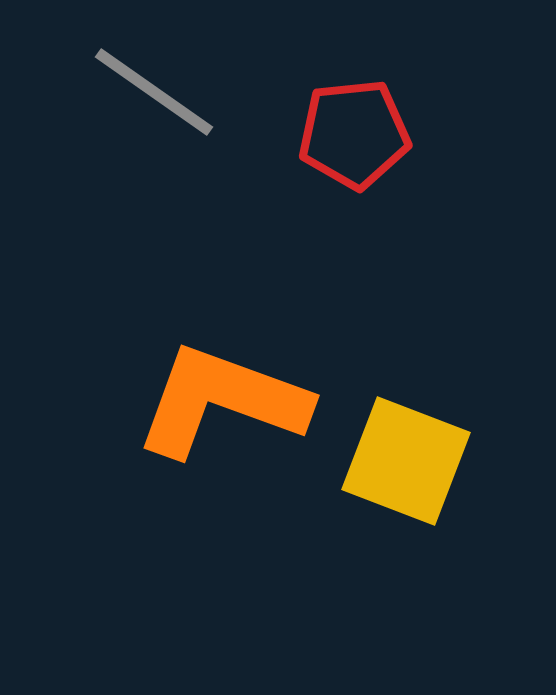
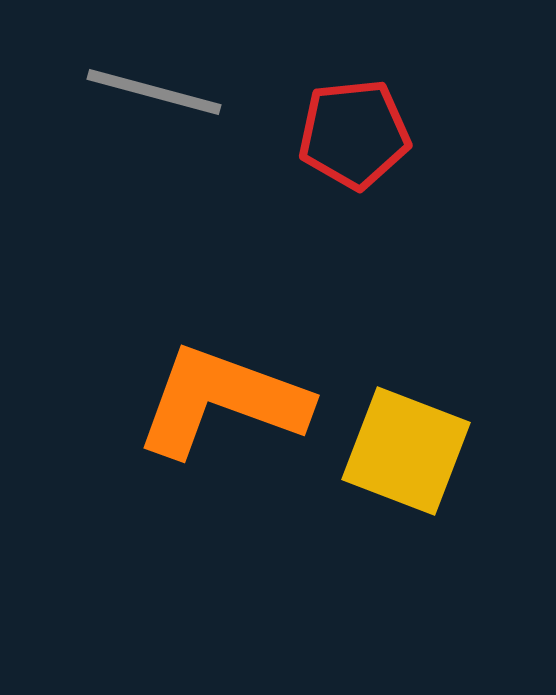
gray line: rotated 20 degrees counterclockwise
yellow square: moved 10 px up
